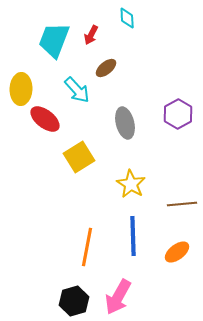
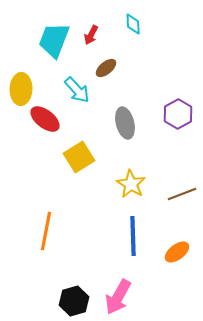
cyan diamond: moved 6 px right, 6 px down
brown line: moved 10 px up; rotated 16 degrees counterclockwise
orange line: moved 41 px left, 16 px up
